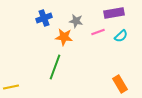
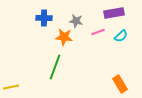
blue cross: rotated 21 degrees clockwise
